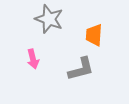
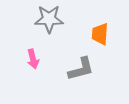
gray star: rotated 20 degrees counterclockwise
orange trapezoid: moved 6 px right, 1 px up
